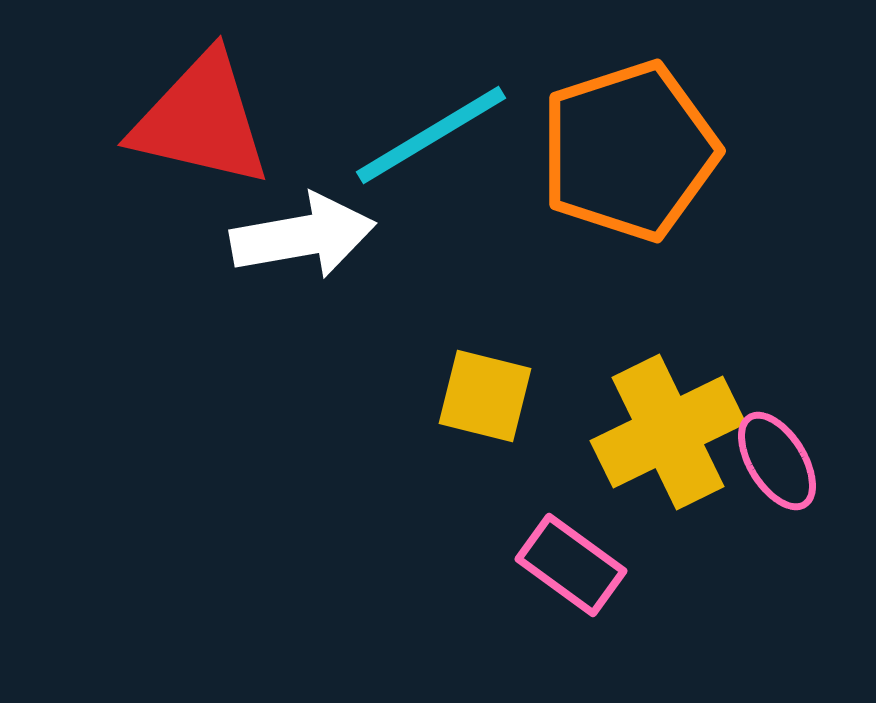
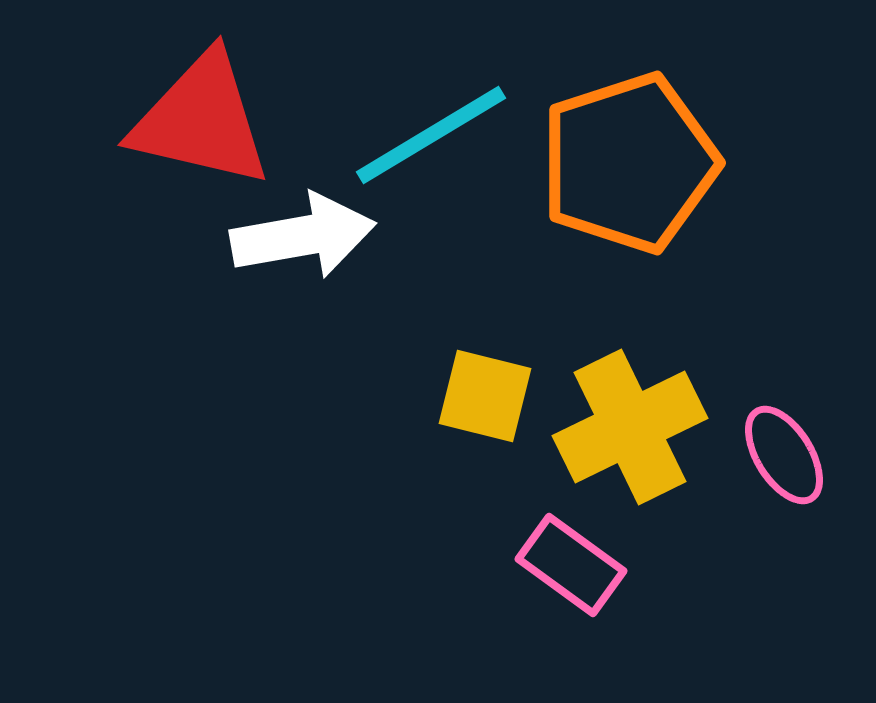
orange pentagon: moved 12 px down
yellow cross: moved 38 px left, 5 px up
pink ellipse: moved 7 px right, 6 px up
